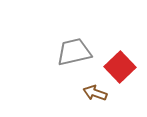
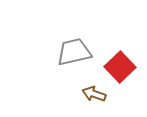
brown arrow: moved 1 px left, 1 px down
